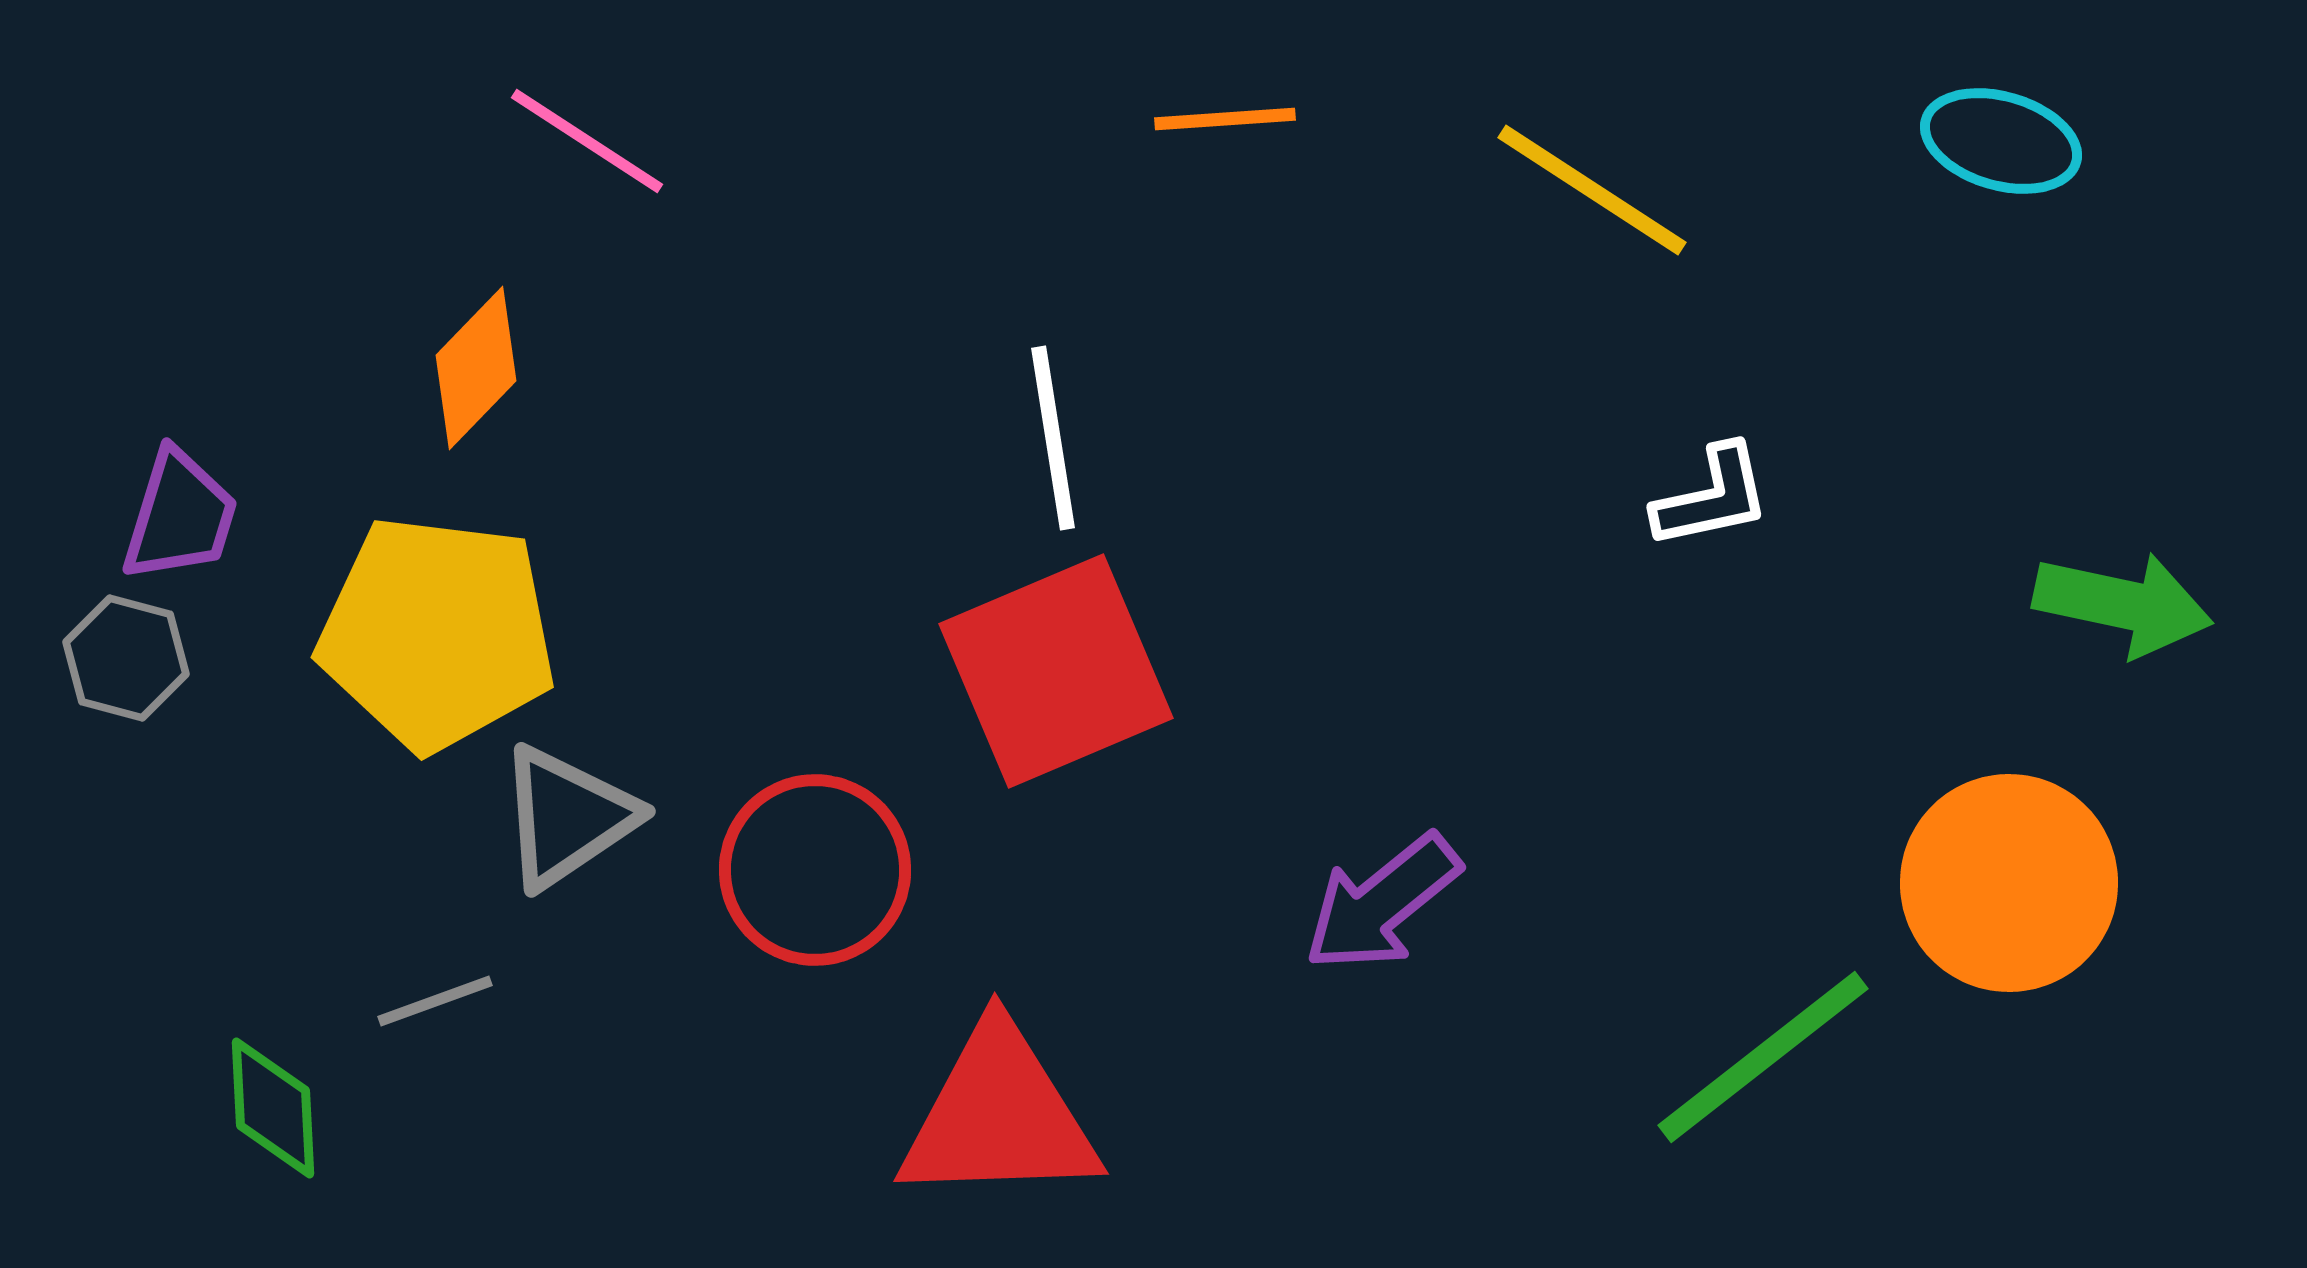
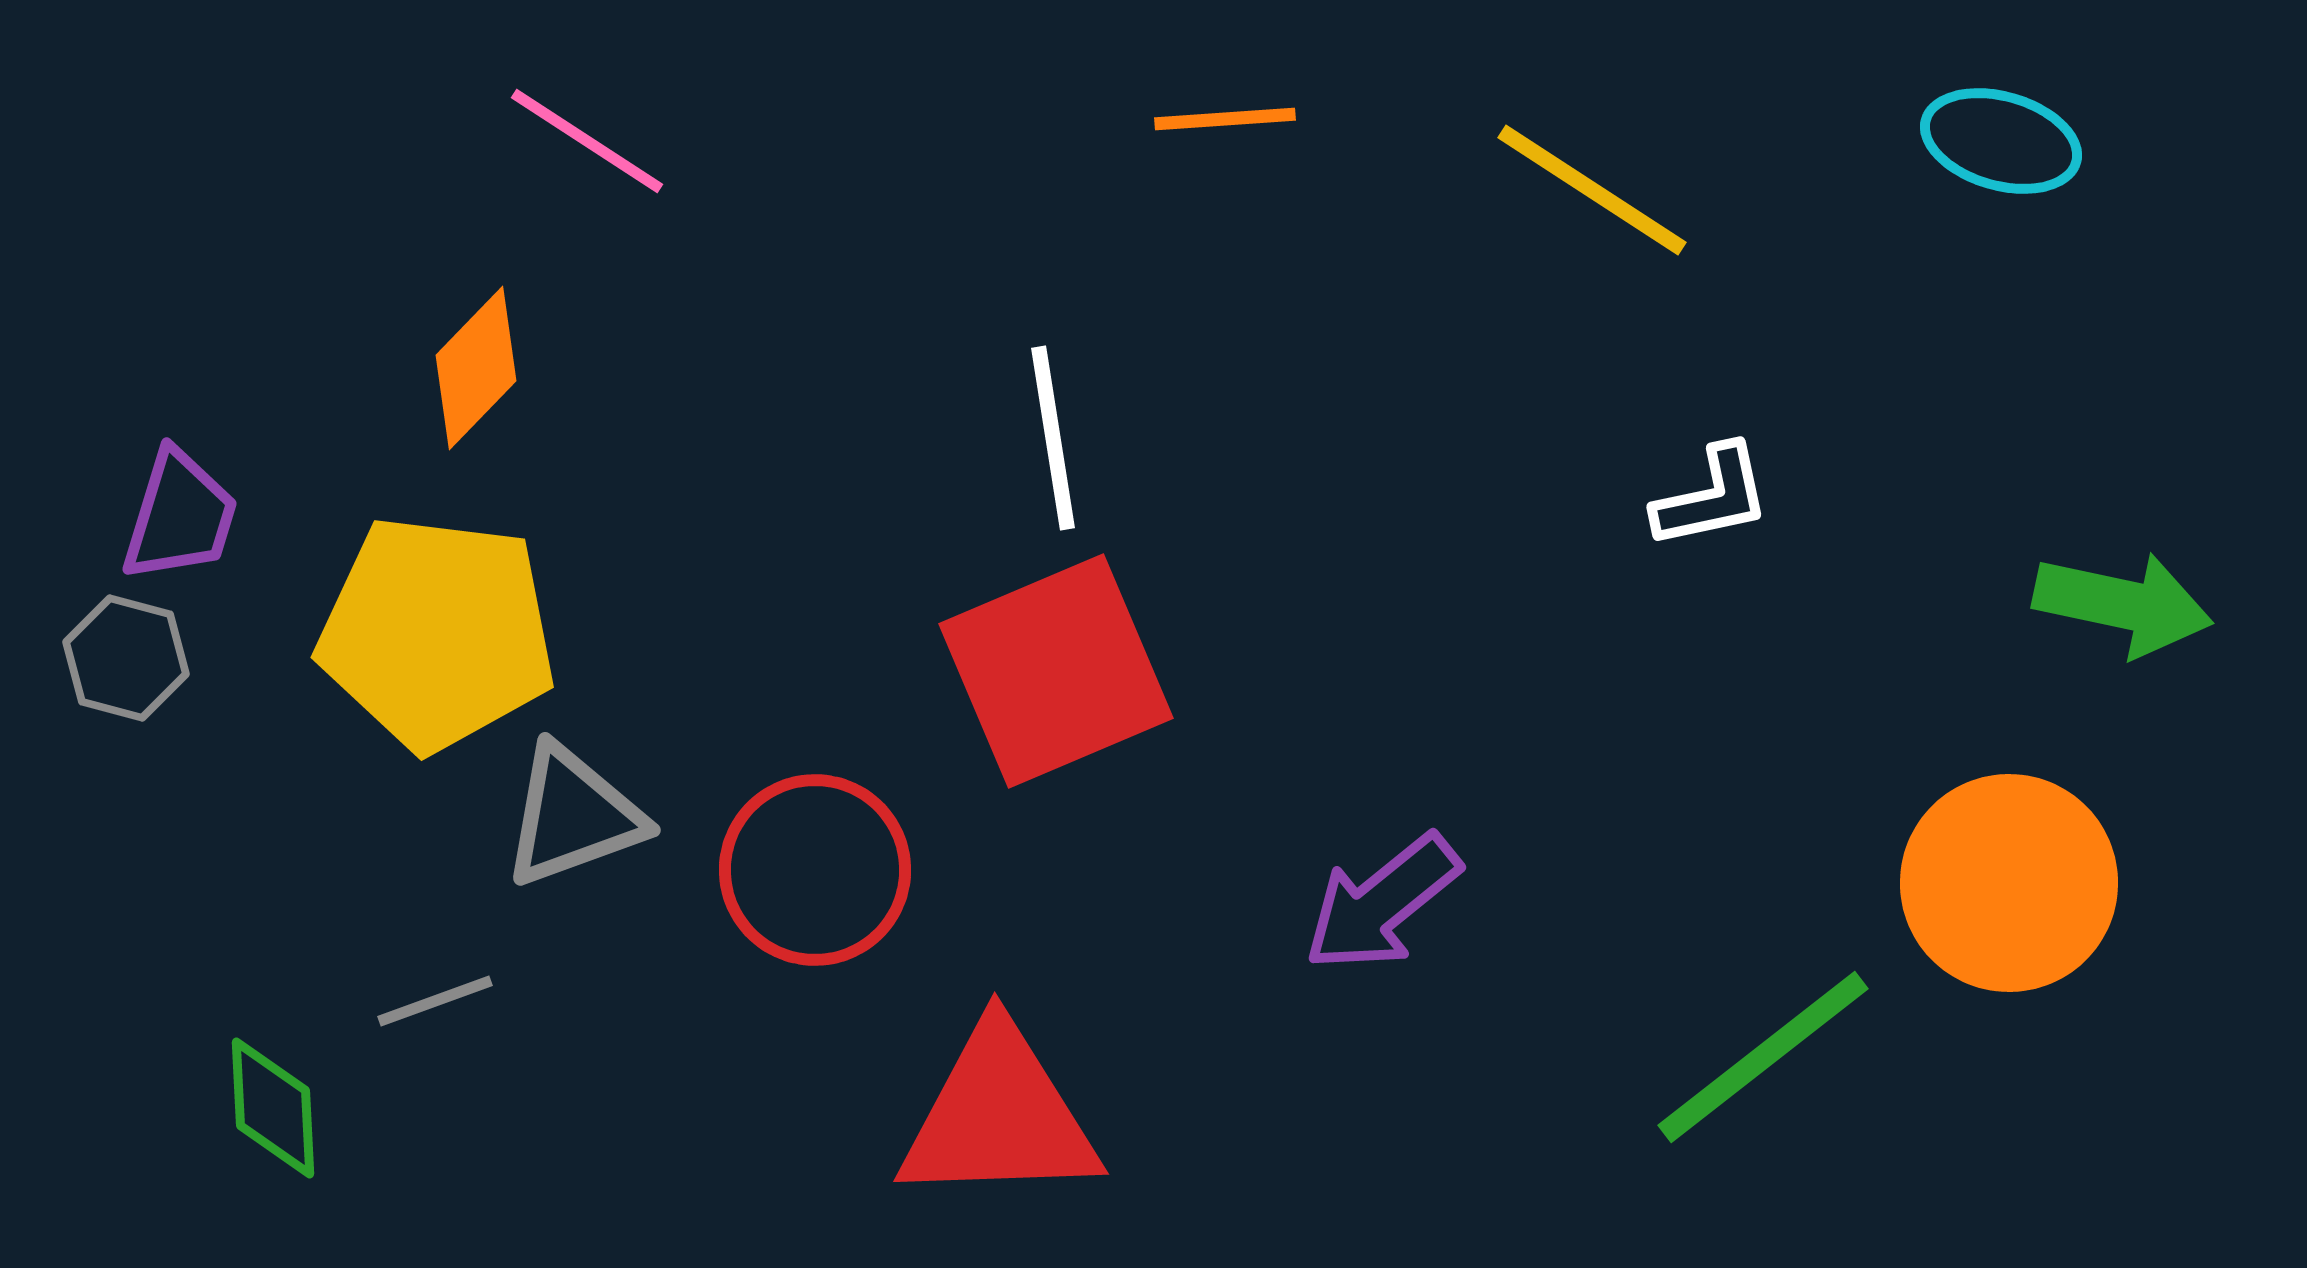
gray triangle: moved 6 px right, 1 px up; rotated 14 degrees clockwise
